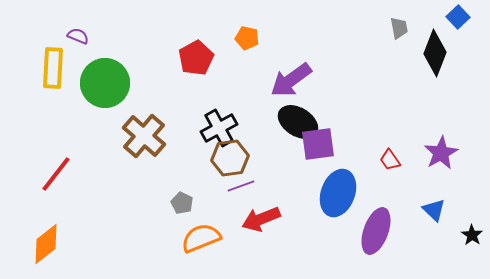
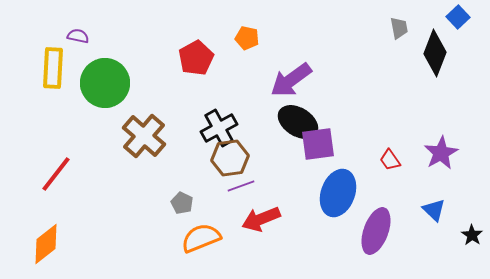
purple semicircle: rotated 10 degrees counterclockwise
